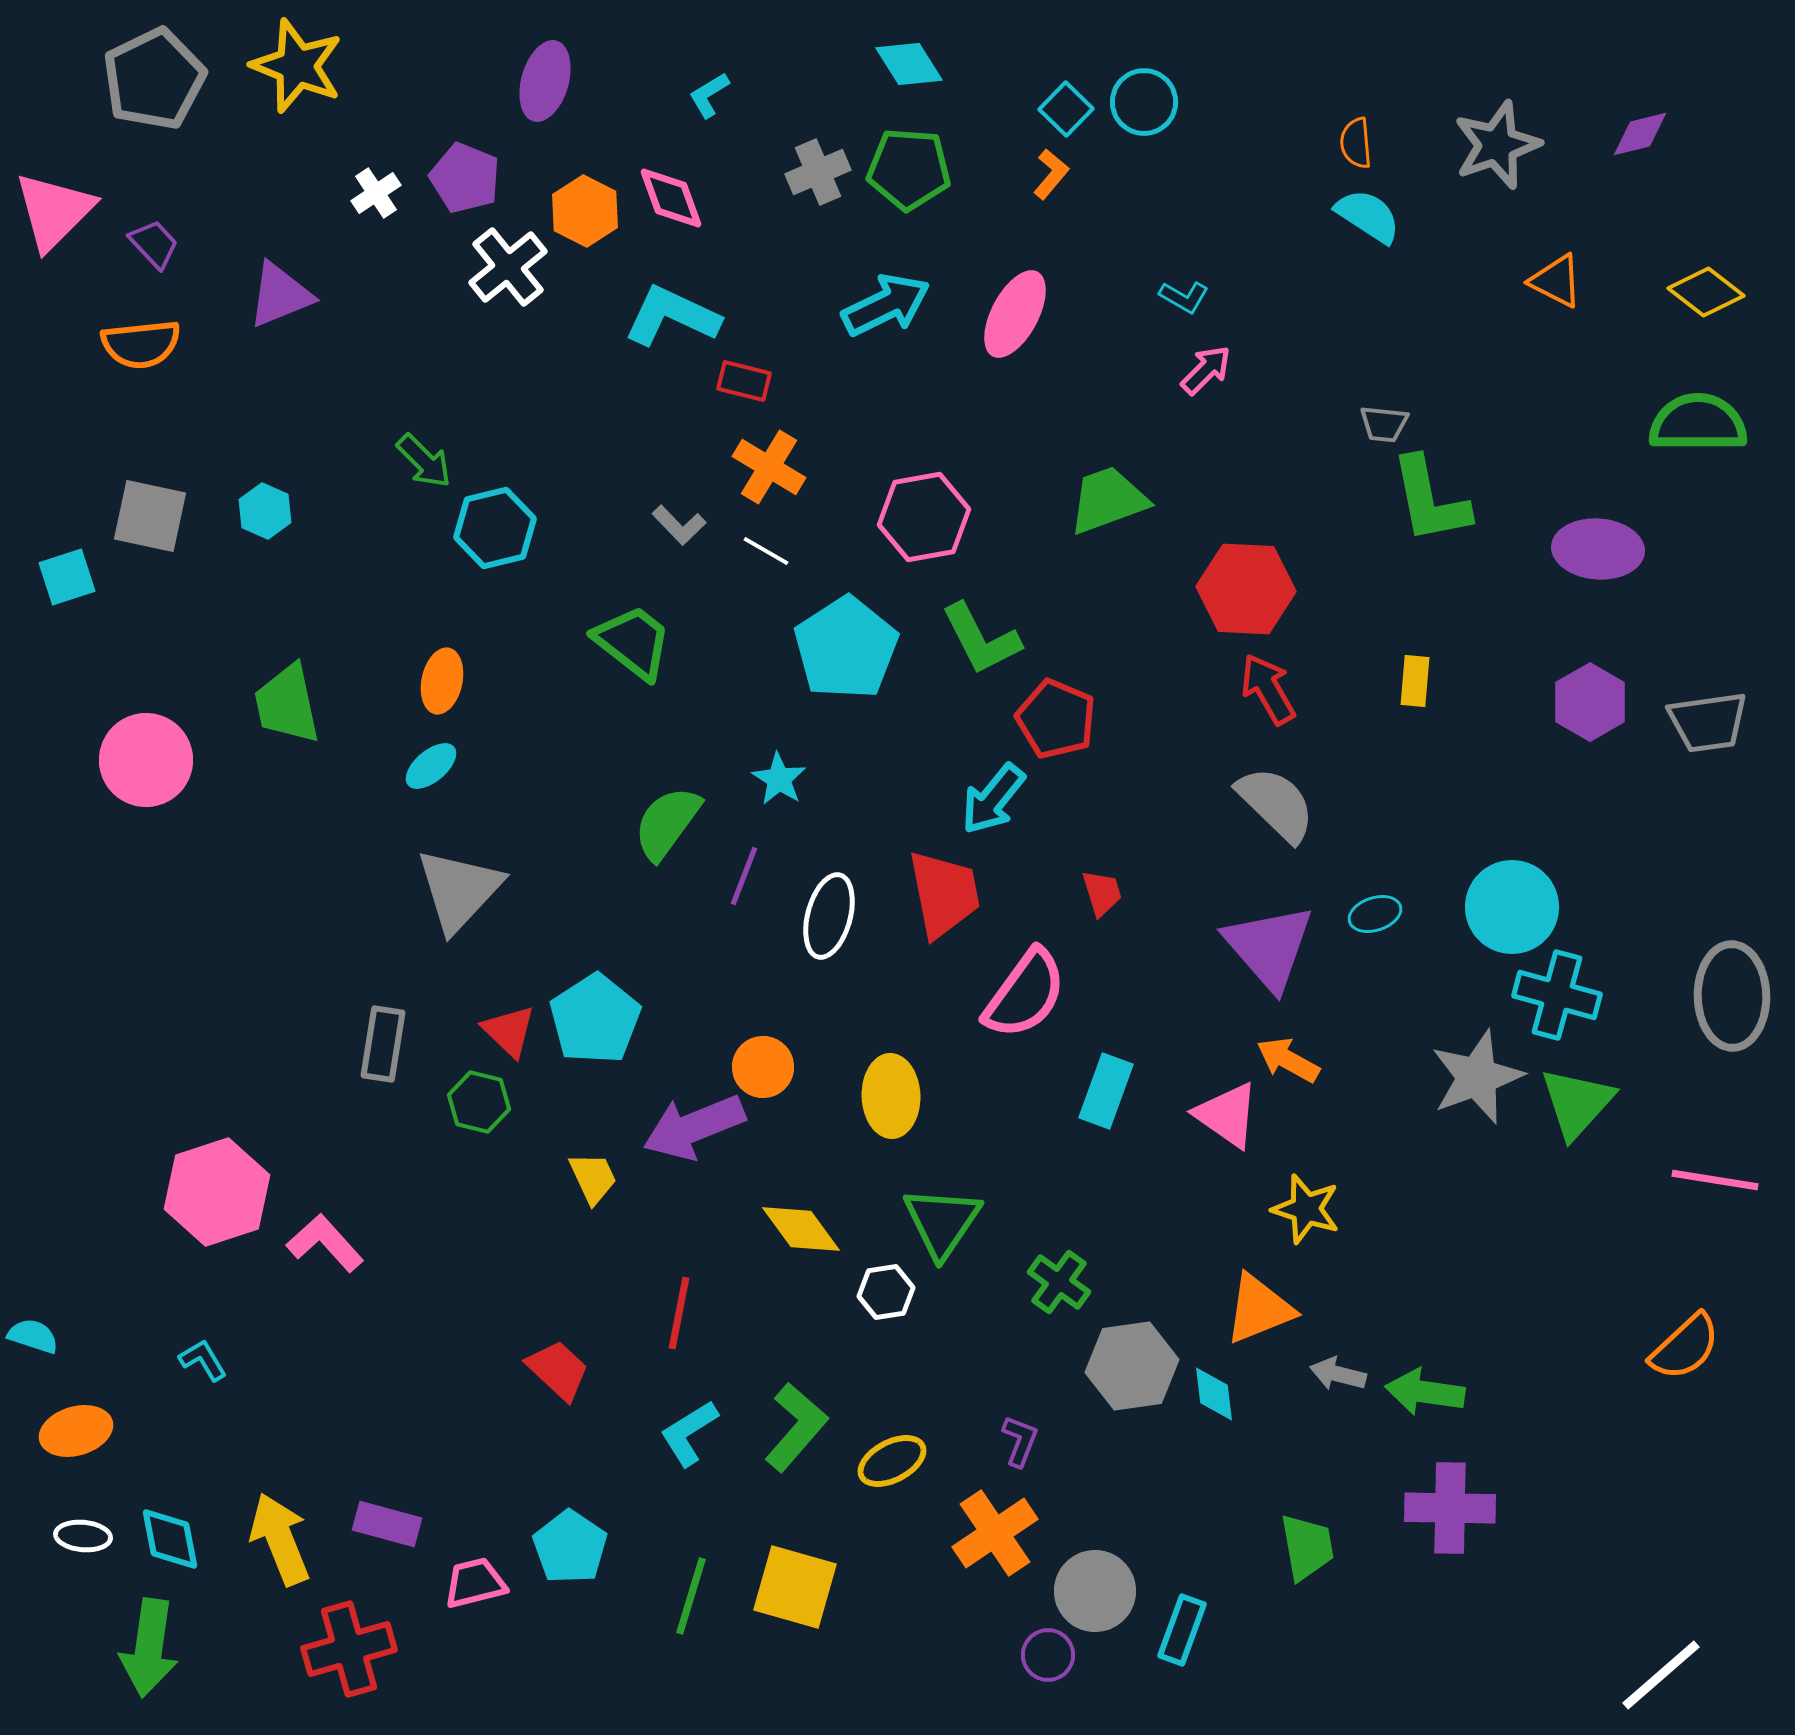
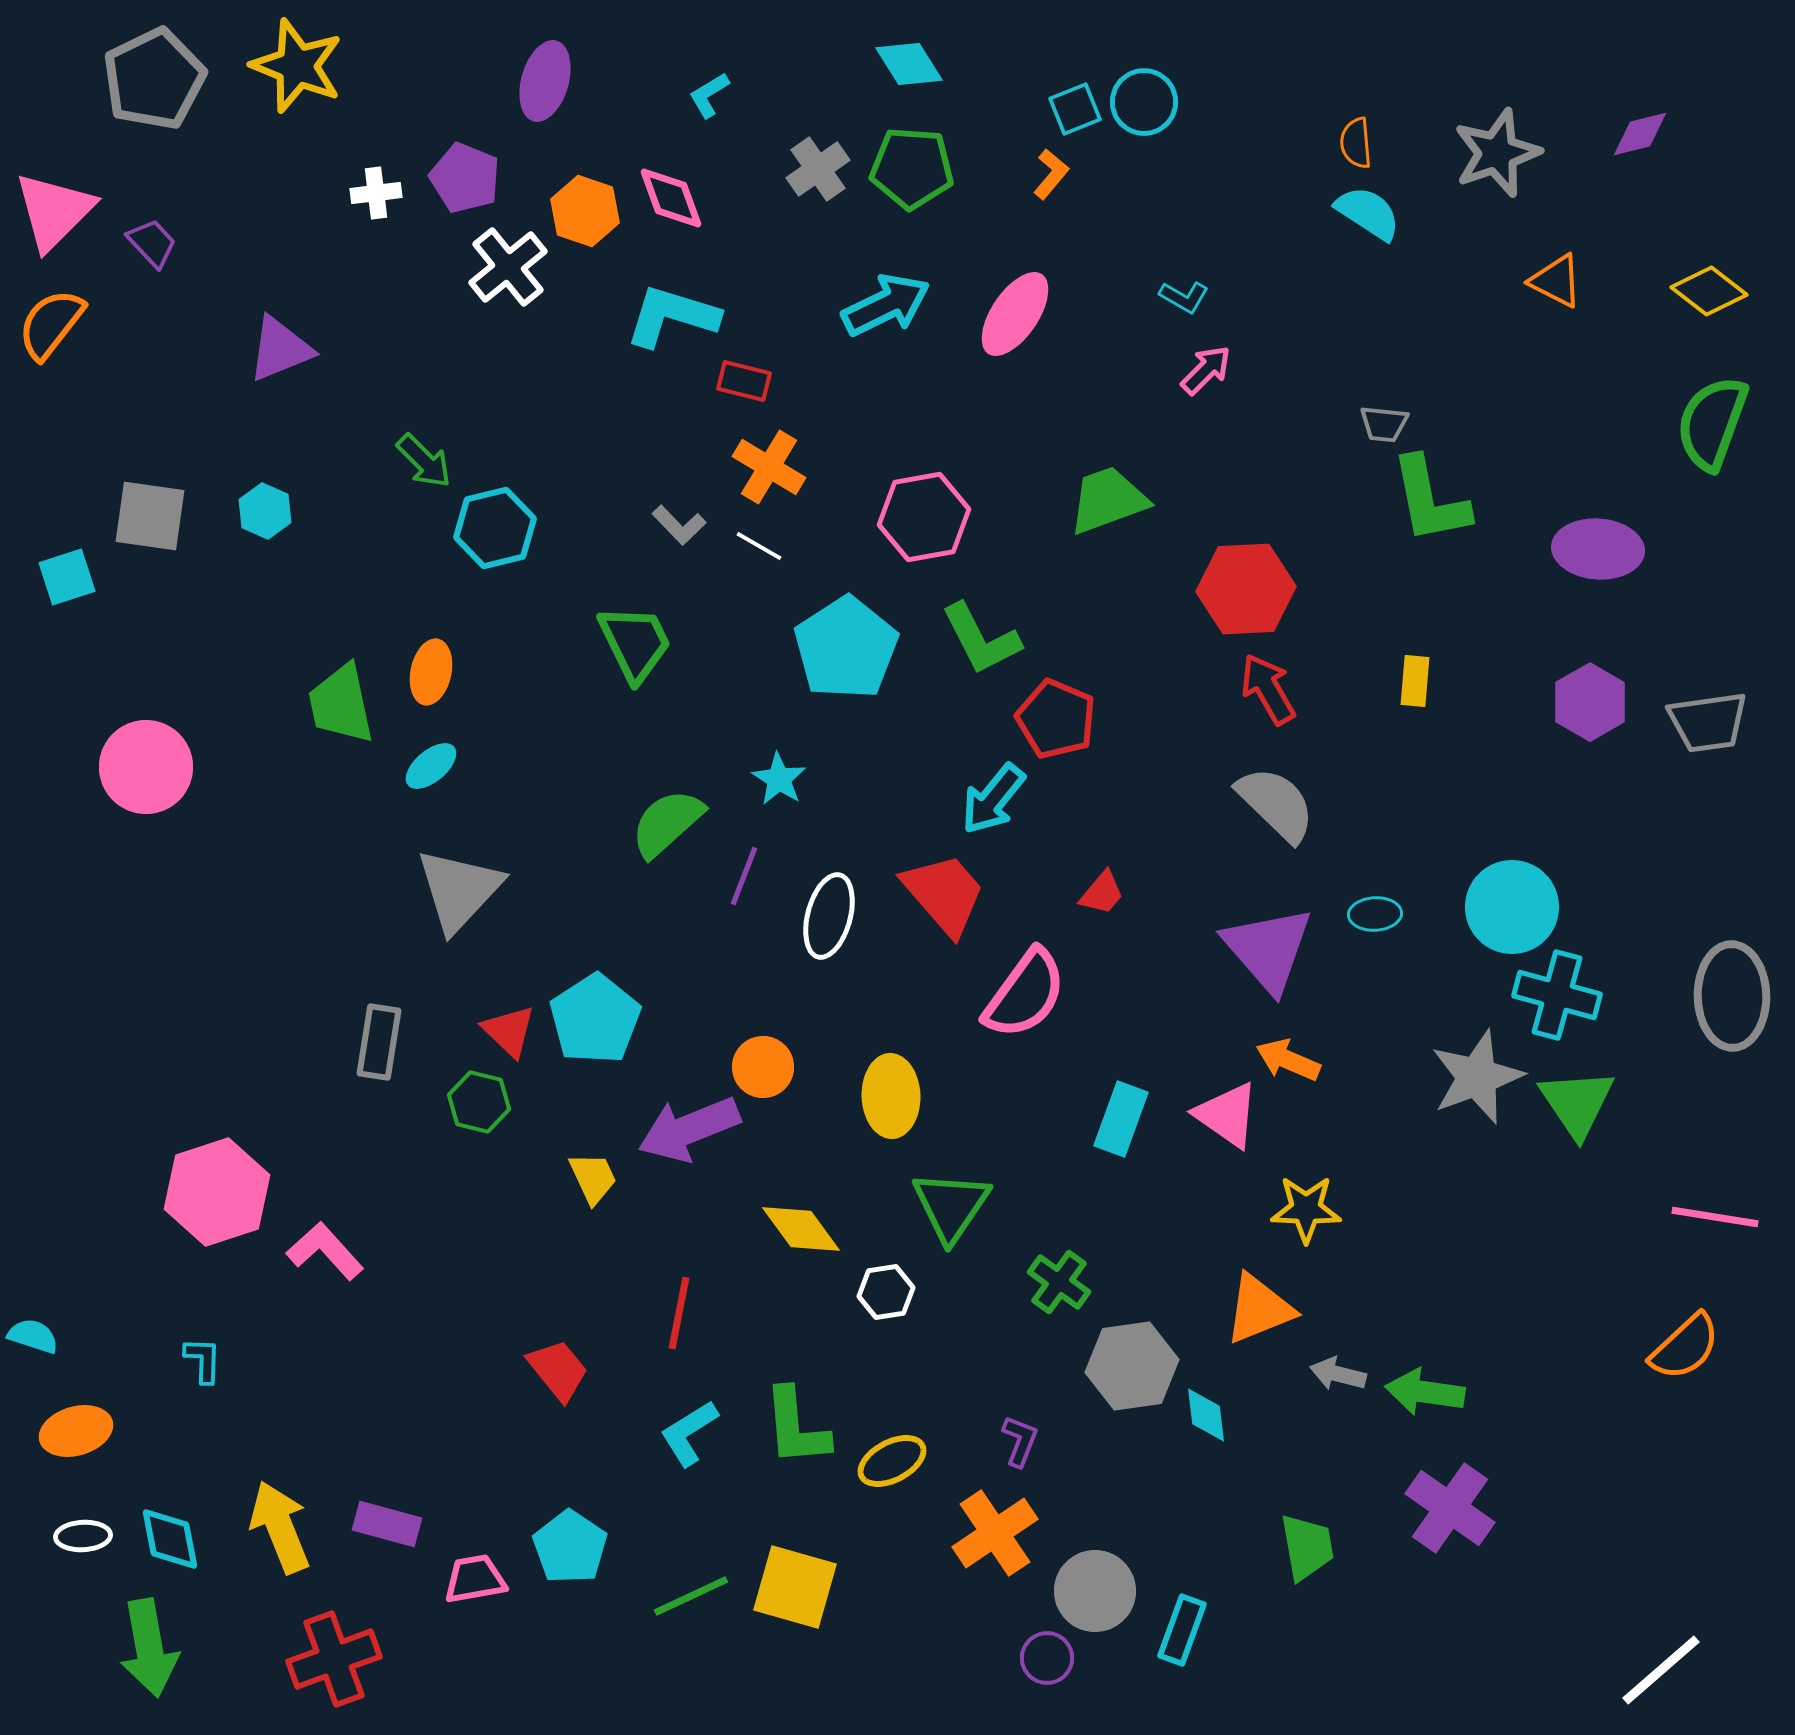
cyan square at (1066, 109): moved 9 px right; rotated 24 degrees clockwise
gray star at (1497, 145): moved 8 px down
green pentagon at (909, 169): moved 3 px right, 1 px up
gray cross at (818, 172): moved 3 px up; rotated 12 degrees counterclockwise
white cross at (376, 193): rotated 27 degrees clockwise
orange hexagon at (585, 211): rotated 8 degrees counterclockwise
cyan semicircle at (1368, 216): moved 3 px up
purple trapezoid at (154, 244): moved 2 px left, 1 px up
yellow diamond at (1706, 292): moved 3 px right, 1 px up
purple triangle at (280, 295): moved 54 px down
pink ellipse at (1015, 314): rotated 6 degrees clockwise
cyan L-shape at (672, 316): rotated 8 degrees counterclockwise
orange semicircle at (141, 344): moved 90 px left, 20 px up; rotated 134 degrees clockwise
green semicircle at (1698, 423): moved 14 px right; rotated 70 degrees counterclockwise
gray square at (150, 516): rotated 4 degrees counterclockwise
white line at (766, 551): moved 7 px left, 5 px up
red hexagon at (1246, 589): rotated 6 degrees counterclockwise
green trapezoid at (633, 642): moved 2 px right, 1 px down; rotated 26 degrees clockwise
orange ellipse at (442, 681): moved 11 px left, 9 px up
green trapezoid at (287, 704): moved 54 px right
pink circle at (146, 760): moved 7 px down
green semicircle at (667, 823): rotated 12 degrees clockwise
red trapezoid at (1102, 893): rotated 57 degrees clockwise
red trapezoid at (944, 894): rotated 30 degrees counterclockwise
cyan ellipse at (1375, 914): rotated 15 degrees clockwise
purple triangle at (1269, 947): moved 1 px left, 2 px down
gray rectangle at (383, 1044): moved 4 px left, 2 px up
orange arrow at (1288, 1060): rotated 6 degrees counterclockwise
cyan rectangle at (1106, 1091): moved 15 px right, 28 px down
green triangle at (1577, 1103): rotated 16 degrees counterclockwise
purple arrow at (694, 1127): moved 5 px left, 2 px down
pink line at (1715, 1180): moved 37 px down
yellow star at (1306, 1209): rotated 16 degrees counterclockwise
green triangle at (942, 1222): moved 9 px right, 16 px up
pink L-shape at (325, 1243): moved 8 px down
cyan L-shape at (203, 1360): rotated 33 degrees clockwise
red trapezoid at (558, 1370): rotated 8 degrees clockwise
cyan diamond at (1214, 1394): moved 8 px left, 21 px down
green L-shape at (796, 1427): rotated 134 degrees clockwise
purple cross at (1450, 1508): rotated 34 degrees clockwise
white ellipse at (83, 1536): rotated 8 degrees counterclockwise
yellow arrow at (280, 1539): moved 12 px up
pink trapezoid at (475, 1583): moved 4 px up; rotated 4 degrees clockwise
green line at (691, 1596): rotated 48 degrees clockwise
green arrow at (149, 1648): rotated 18 degrees counterclockwise
red cross at (349, 1649): moved 15 px left, 10 px down; rotated 4 degrees counterclockwise
purple circle at (1048, 1655): moved 1 px left, 3 px down
white line at (1661, 1675): moved 5 px up
